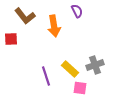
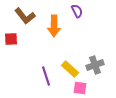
orange arrow: rotated 10 degrees clockwise
